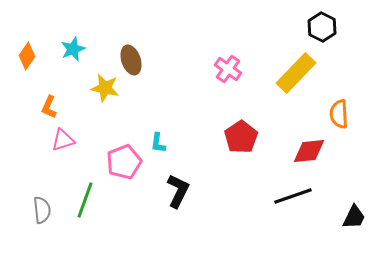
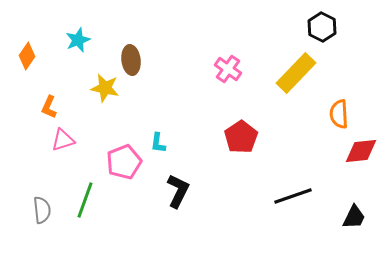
cyan star: moved 5 px right, 9 px up
brown ellipse: rotated 12 degrees clockwise
red diamond: moved 52 px right
